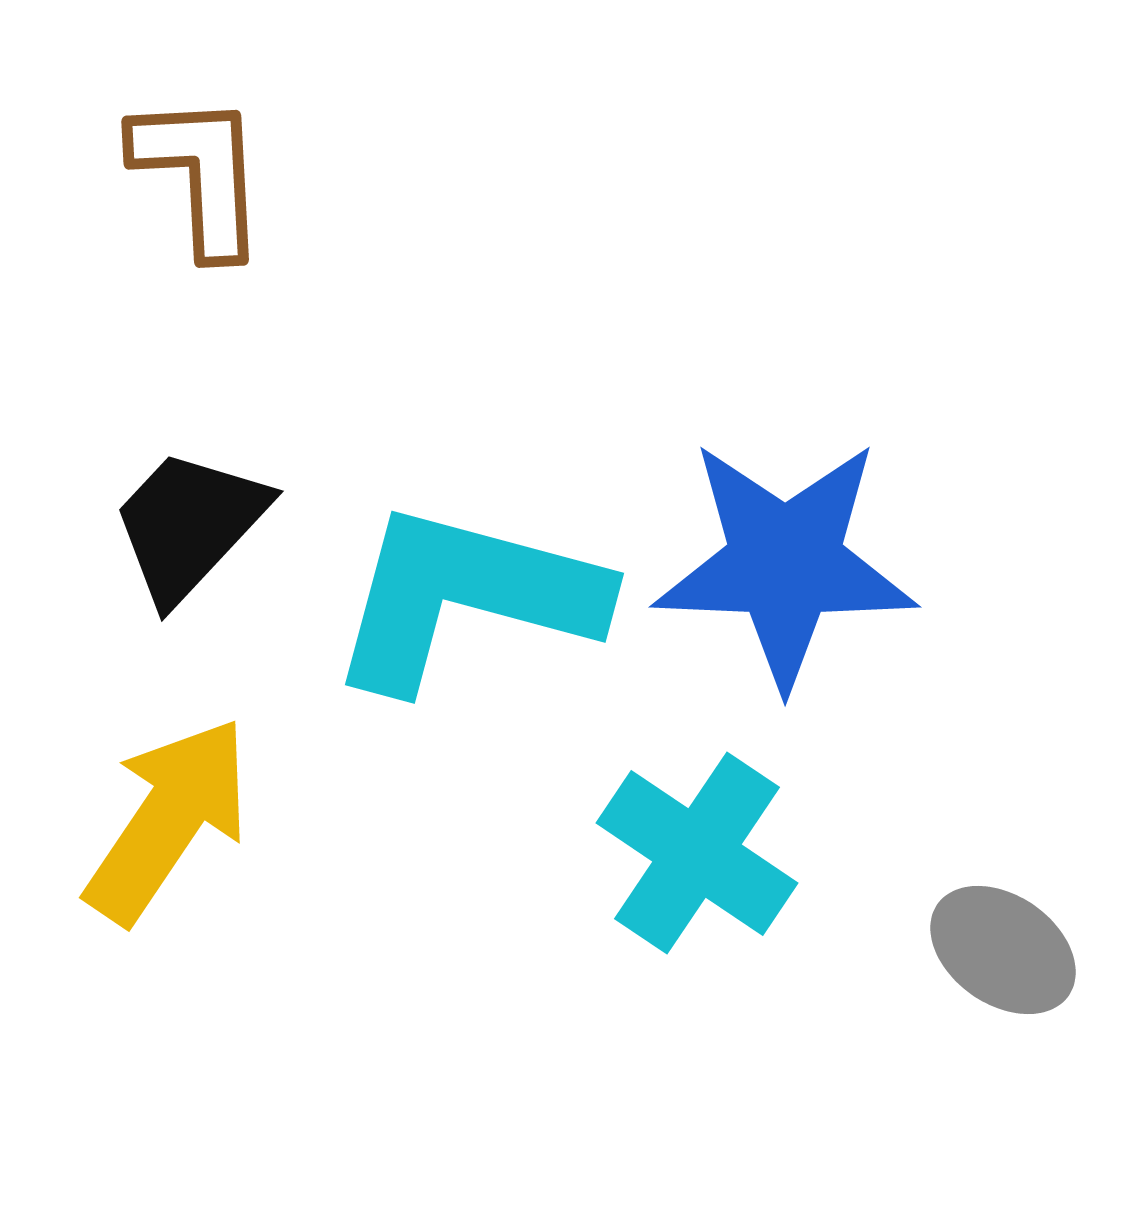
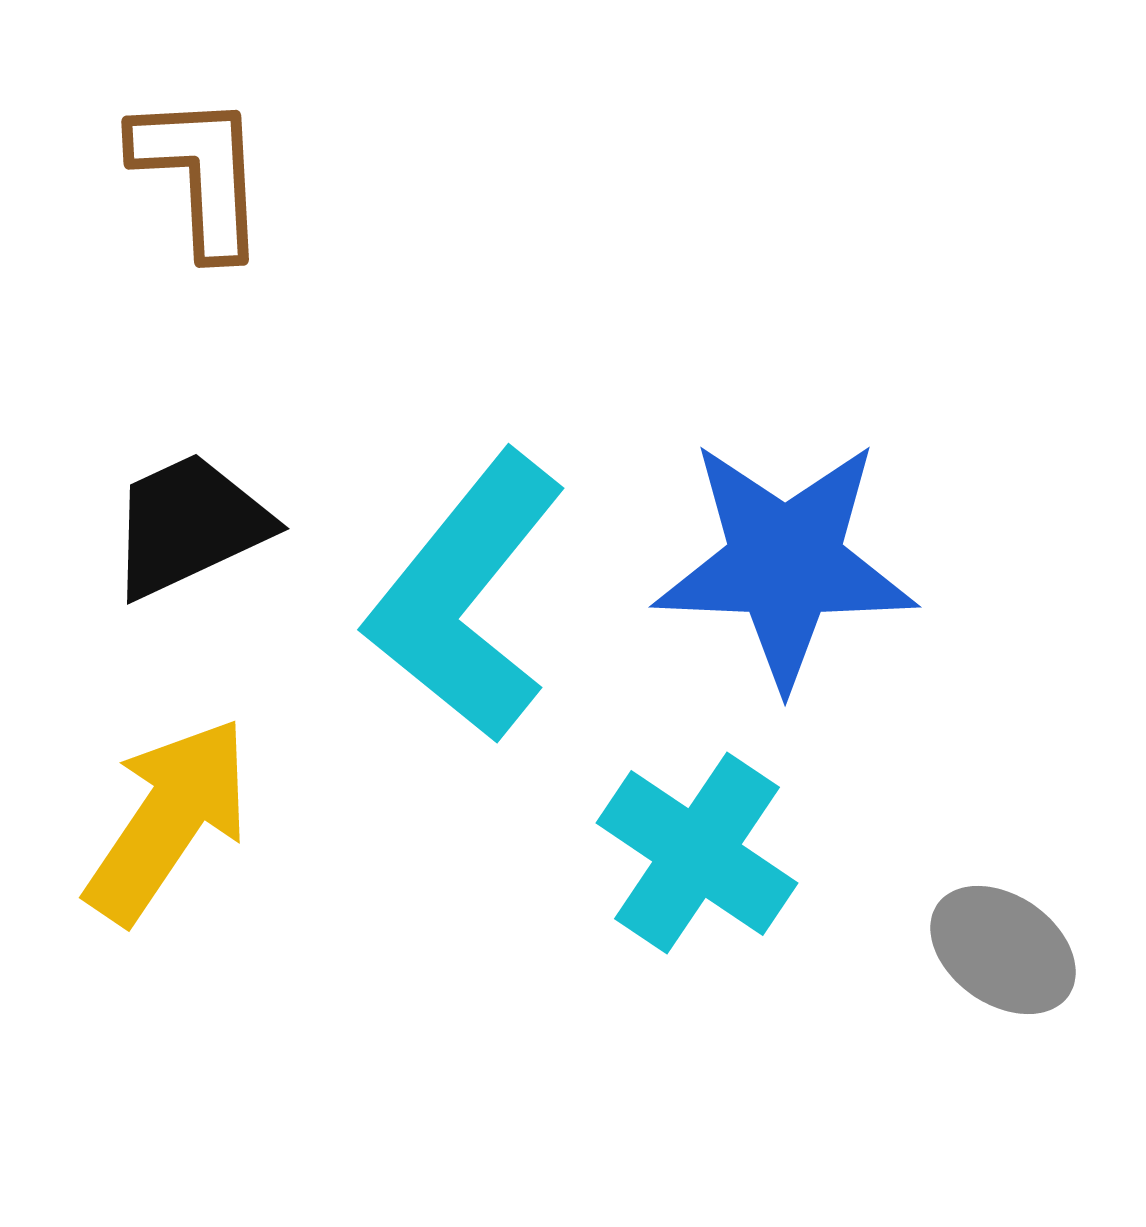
black trapezoid: rotated 22 degrees clockwise
cyan L-shape: rotated 66 degrees counterclockwise
